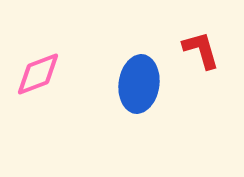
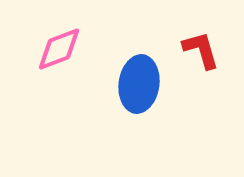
pink diamond: moved 21 px right, 25 px up
